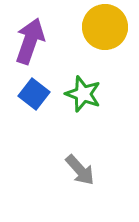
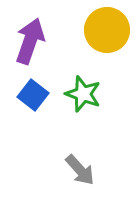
yellow circle: moved 2 px right, 3 px down
blue square: moved 1 px left, 1 px down
